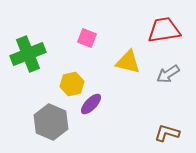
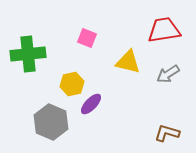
green cross: rotated 16 degrees clockwise
